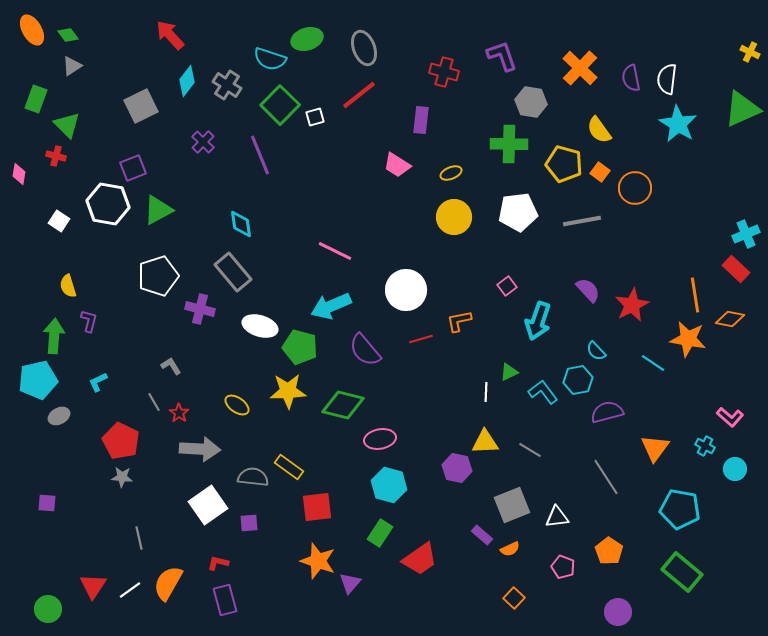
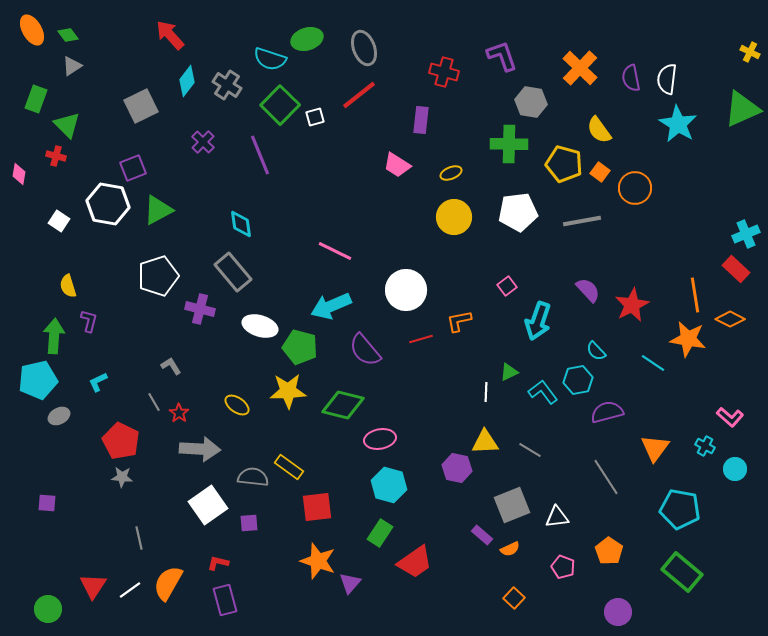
orange diamond at (730, 319): rotated 16 degrees clockwise
red trapezoid at (420, 559): moved 5 px left, 3 px down
